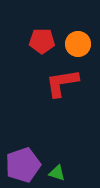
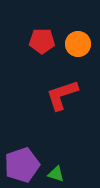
red L-shape: moved 12 px down; rotated 9 degrees counterclockwise
purple pentagon: moved 1 px left
green triangle: moved 1 px left, 1 px down
